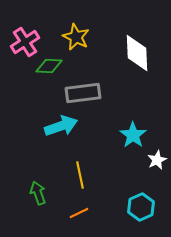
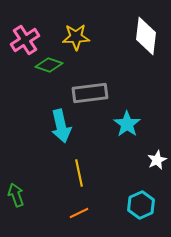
yellow star: rotated 28 degrees counterclockwise
pink cross: moved 2 px up
white diamond: moved 9 px right, 17 px up; rotated 9 degrees clockwise
green diamond: moved 1 px up; rotated 16 degrees clockwise
gray rectangle: moved 7 px right
cyan arrow: rotated 96 degrees clockwise
cyan star: moved 6 px left, 11 px up
yellow line: moved 1 px left, 2 px up
green arrow: moved 22 px left, 2 px down
cyan hexagon: moved 2 px up
